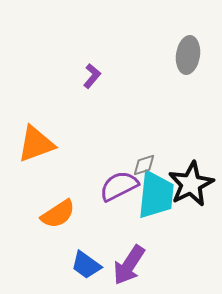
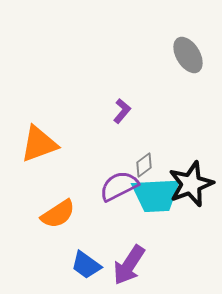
gray ellipse: rotated 39 degrees counterclockwise
purple L-shape: moved 30 px right, 35 px down
orange triangle: moved 3 px right
gray diamond: rotated 20 degrees counterclockwise
black star: rotated 6 degrees clockwise
cyan trapezoid: rotated 81 degrees clockwise
